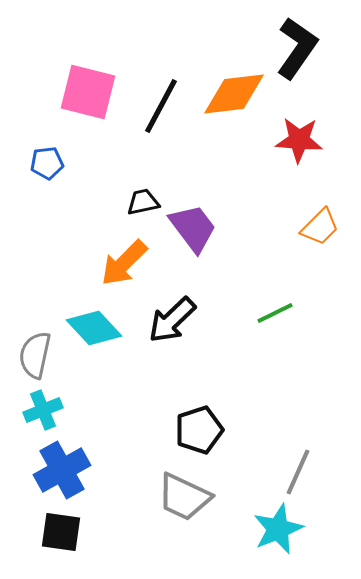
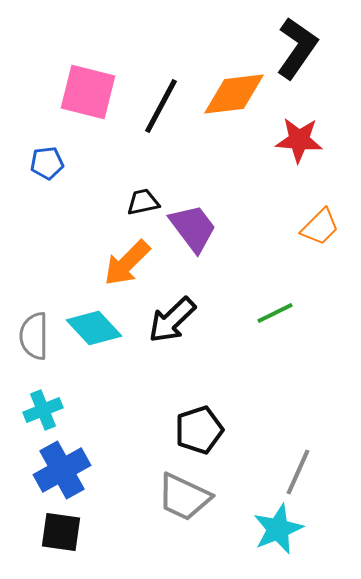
orange arrow: moved 3 px right
gray semicircle: moved 1 px left, 19 px up; rotated 12 degrees counterclockwise
